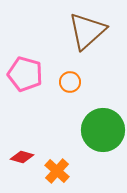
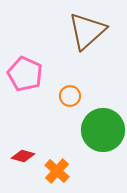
pink pentagon: rotated 8 degrees clockwise
orange circle: moved 14 px down
red diamond: moved 1 px right, 1 px up
